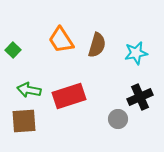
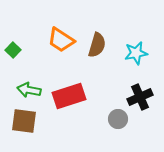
orange trapezoid: rotated 24 degrees counterclockwise
brown square: rotated 12 degrees clockwise
